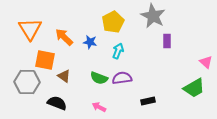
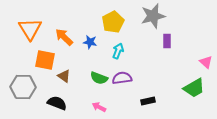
gray star: rotated 30 degrees clockwise
gray hexagon: moved 4 px left, 5 px down
